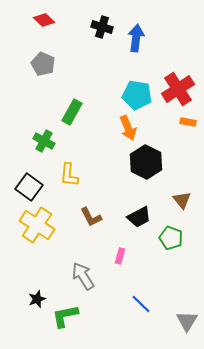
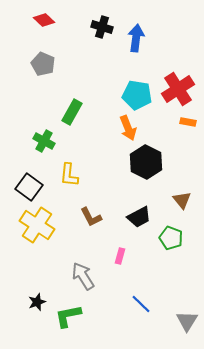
black star: moved 3 px down
green L-shape: moved 3 px right
